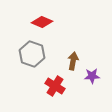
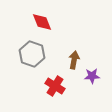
red diamond: rotated 45 degrees clockwise
brown arrow: moved 1 px right, 1 px up
